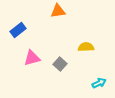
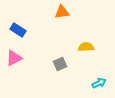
orange triangle: moved 4 px right, 1 px down
blue rectangle: rotated 70 degrees clockwise
pink triangle: moved 18 px left; rotated 12 degrees counterclockwise
gray square: rotated 24 degrees clockwise
